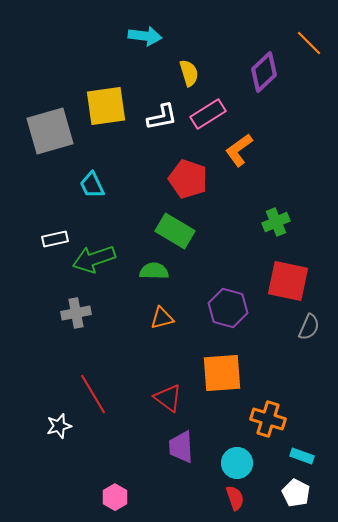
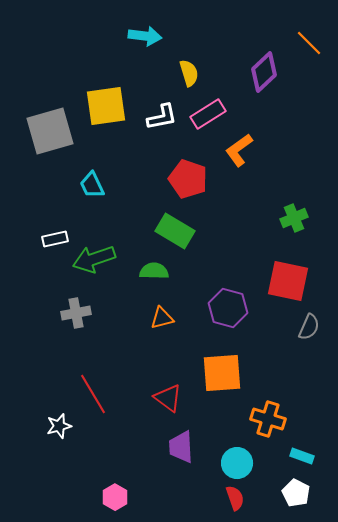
green cross: moved 18 px right, 4 px up
